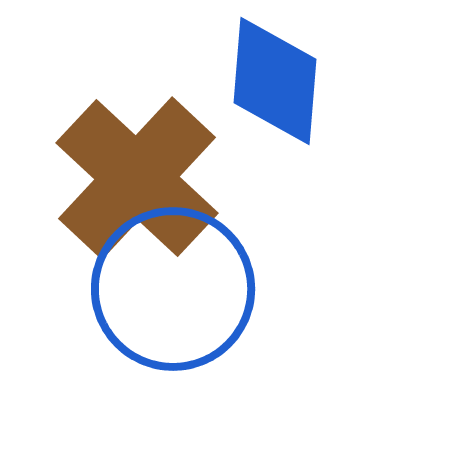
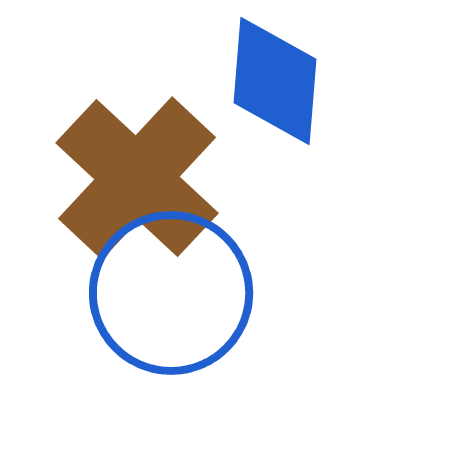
blue circle: moved 2 px left, 4 px down
